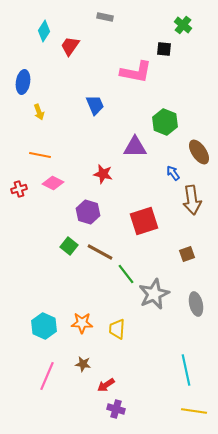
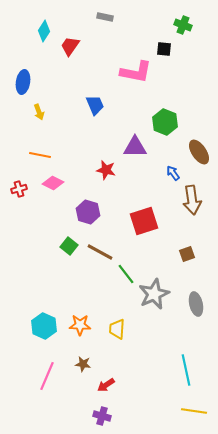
green cross: rotated 18 degrees counterclockwise
red star: moved 3 px right, 4 px up
orange star: moved 2 px left, 2 px down
purple cross: moved 14 px left, 7 px down
